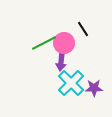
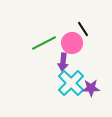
pink circle: moved 8 px right
purple arrow: moved 2 px right
purple star: moved 3 px left
